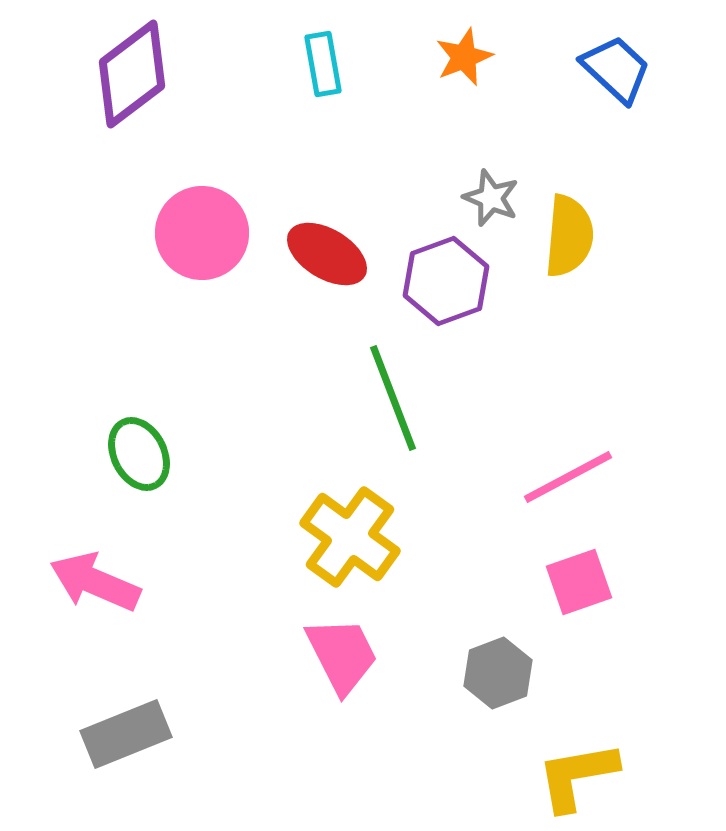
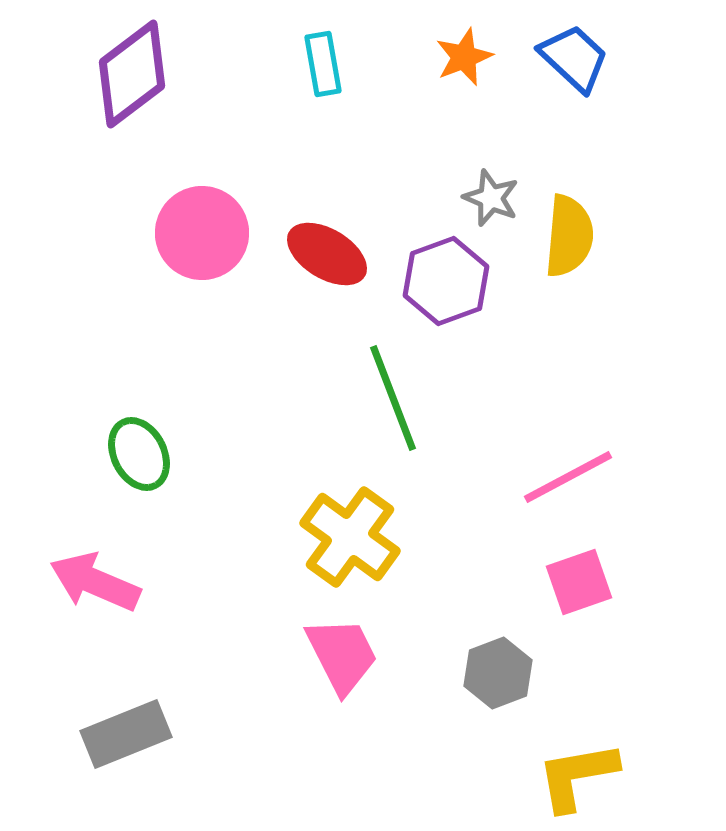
blue trapezoid: moved 42 px left, 11 px up
